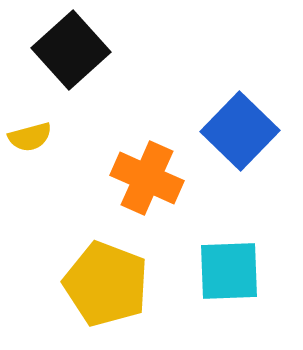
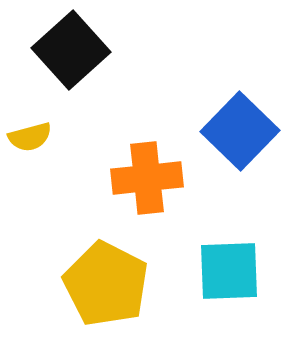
orange cross: rotated 30 degrees counterclockwise
yellow pentagon: rotated 6 degrees clockwise
